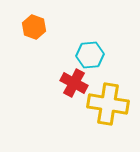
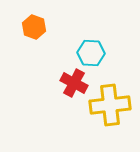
cyan hexagon: moved 1 px right, 2 px up; rotated 8 degrees clockwise
yellow cross: moved 2 px right, 1 px down; rotated 15 degrees counterclockwise
